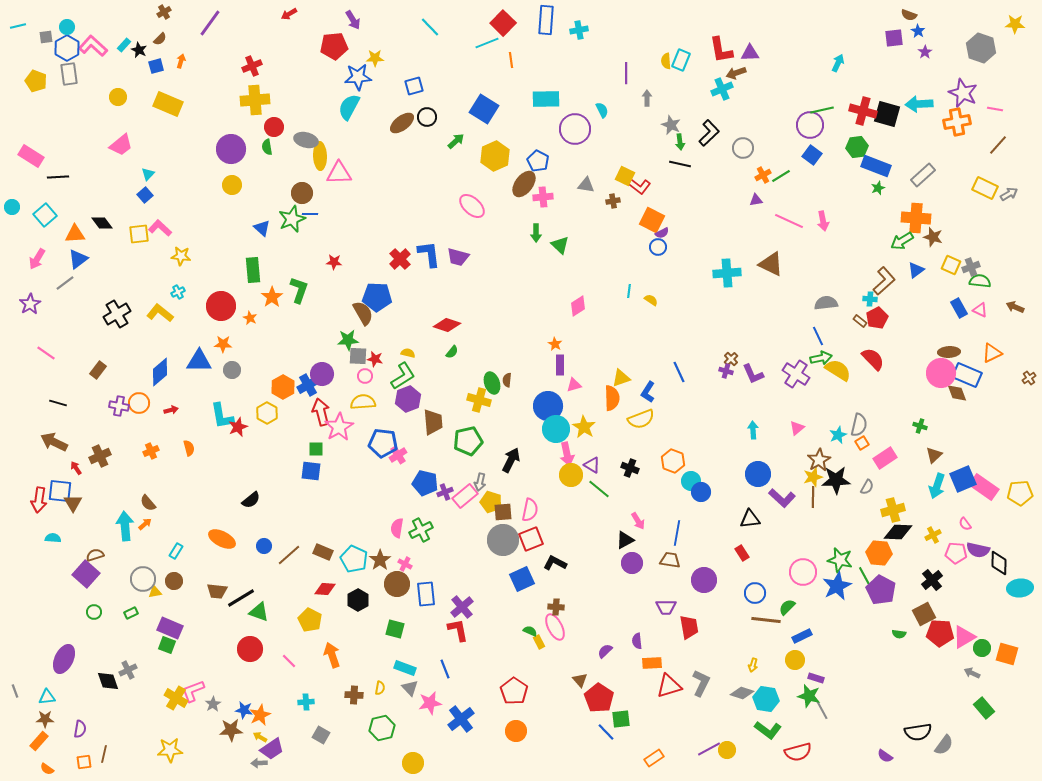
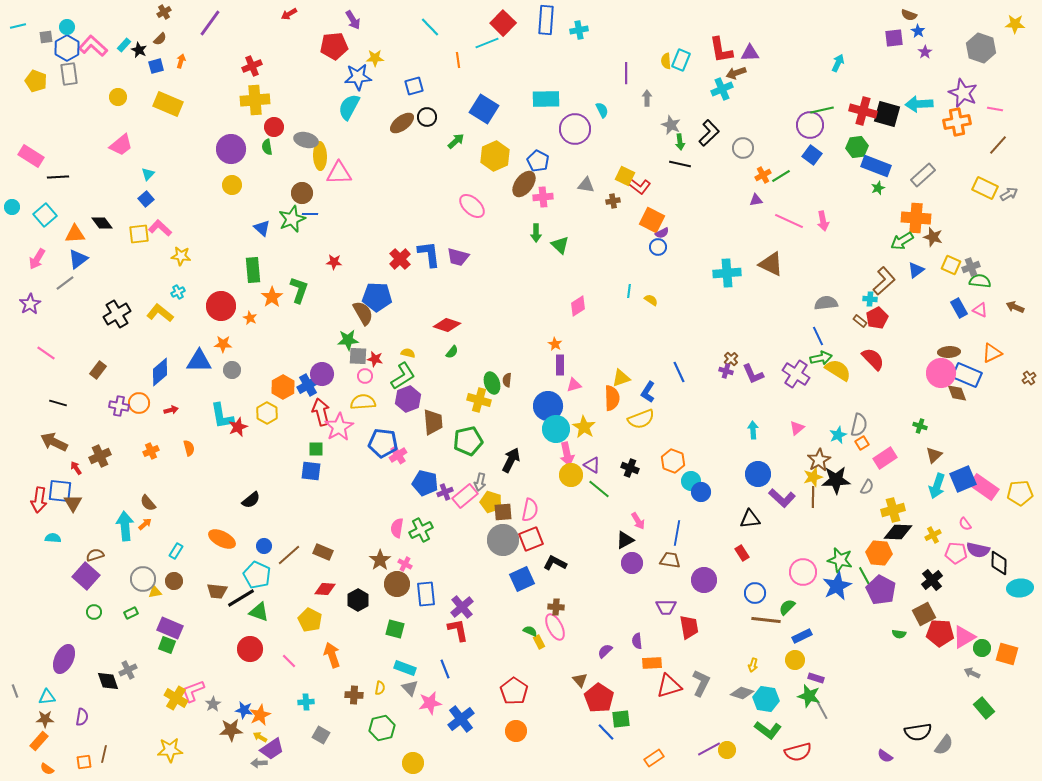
orange line at (511, 60): moved 53 px left
blue square at (145, 195): moved 1 px right, 4 px down
cyan pentagon at (354, 559): moved 97 px left, 16 px down
purple square at (86, 574): moved 2 px down
purple semicircle at (80, 729): moved 2 px right, 12 px up
